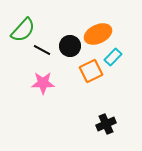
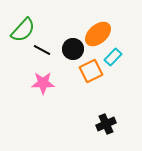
orange ellipse: rotated 16 degrees counterclockwise
black circle: moved 3 px right, 3 px down
